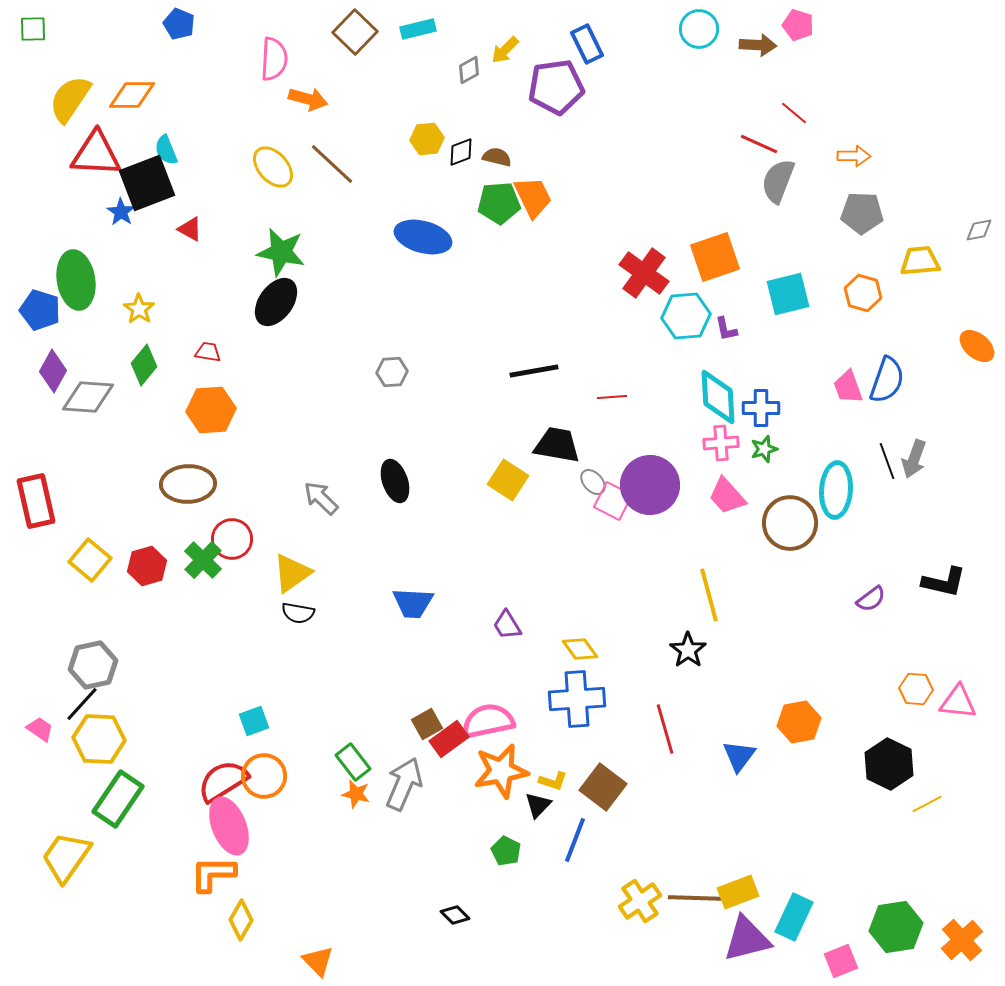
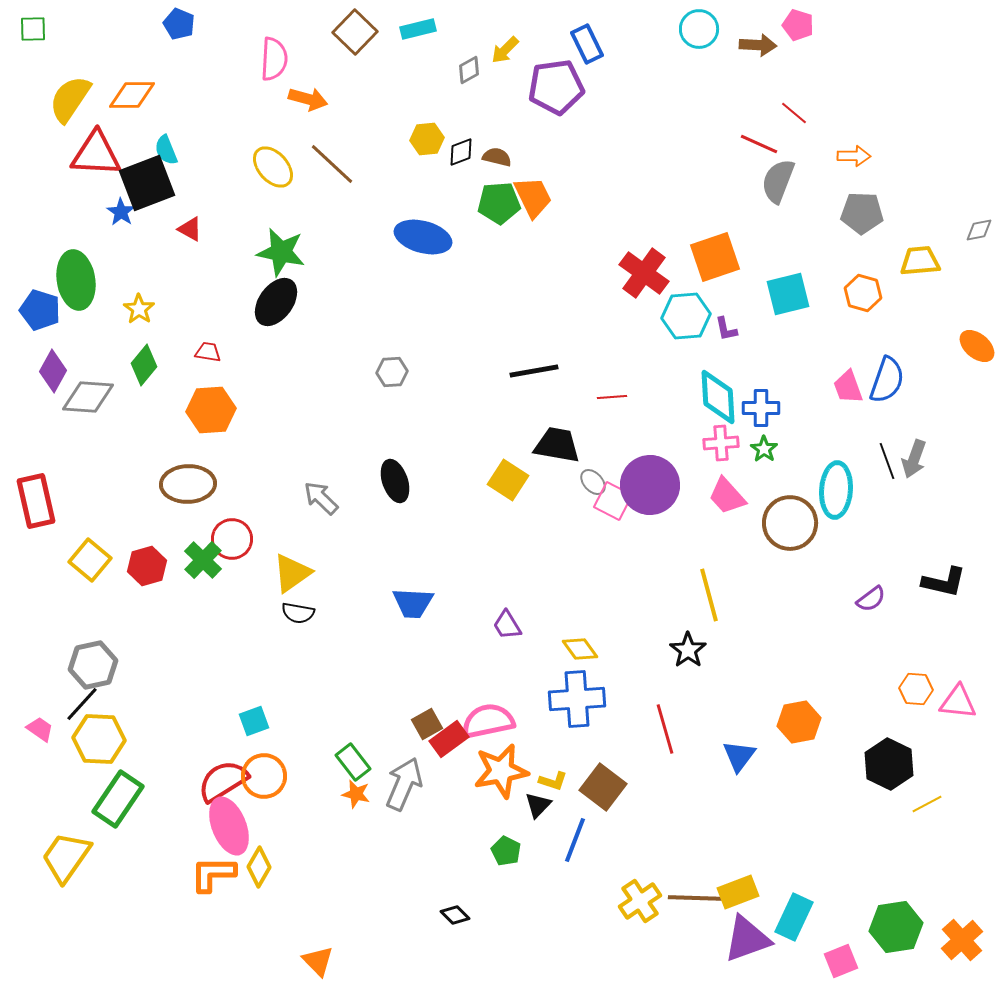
green star at (764, 449): rotated 20 degrees counterclockwise
yellow diamond at (241, 920): moved 18 px right, 53 px up
purple triangle at (747, 939): rotated 6 degrees counterclockwise
